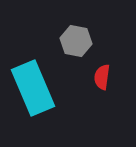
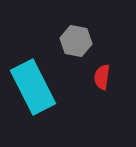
cyan rectangle: moved 1 px up; rotated 4 degrees counterclockwise
